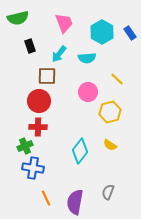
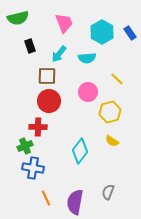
red circle: moved 10 px right
yellow semicircle: moved 2 px right, 4 px up
